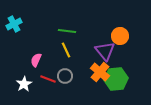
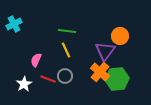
purple triangle: rotated 15 degrees clockwise
green hexagon: moved 1 px right
